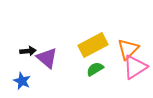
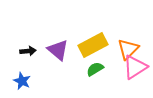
purple triangle: moved 11 px right, 8 px up
